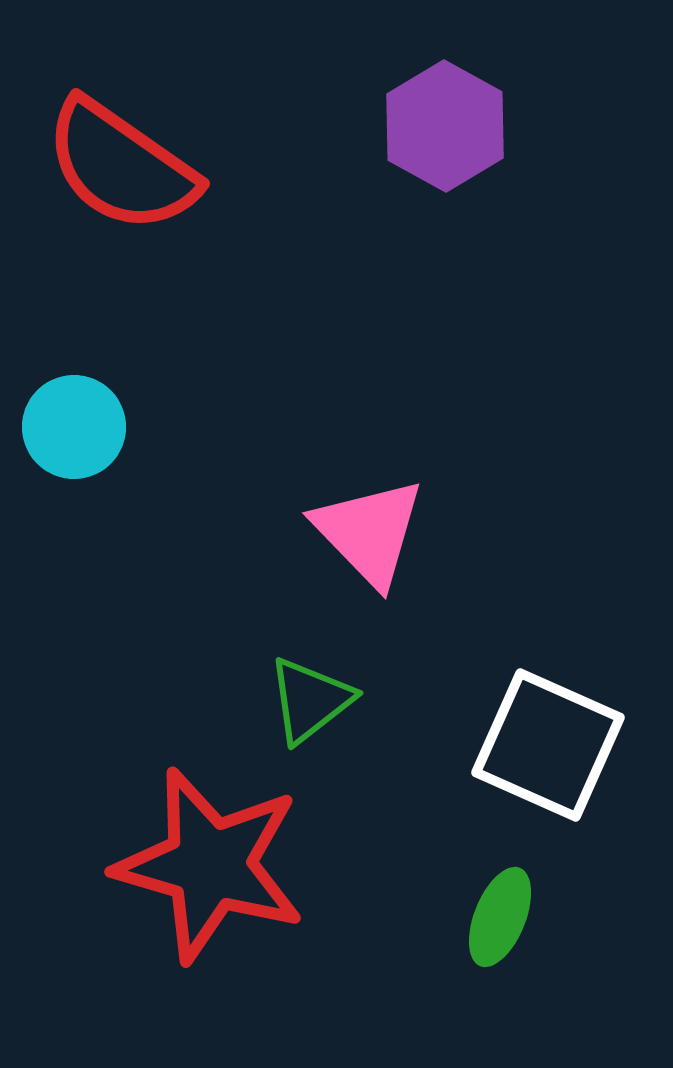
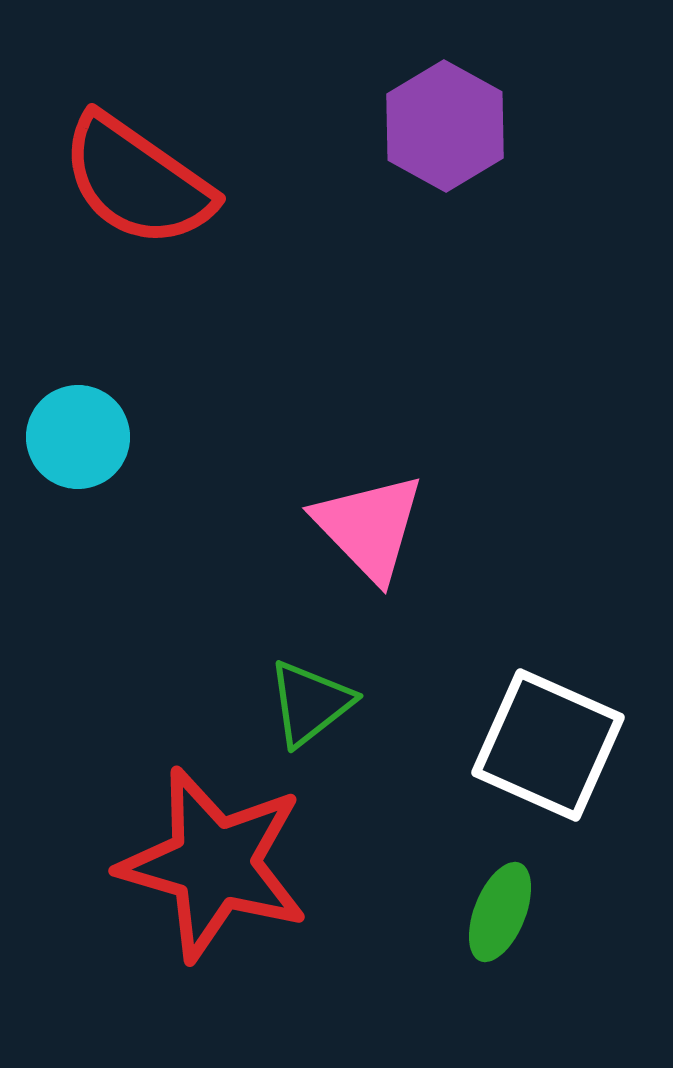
red semicircle: moved 16 px right, 15 px down
cyan circle: moved 4 px right, 10 px down
pink triangle: moved 5 px up
green triangle: moved 3 px down
red star: moved 4 px right, 1 px up
green ellipse: moved 5 px up
